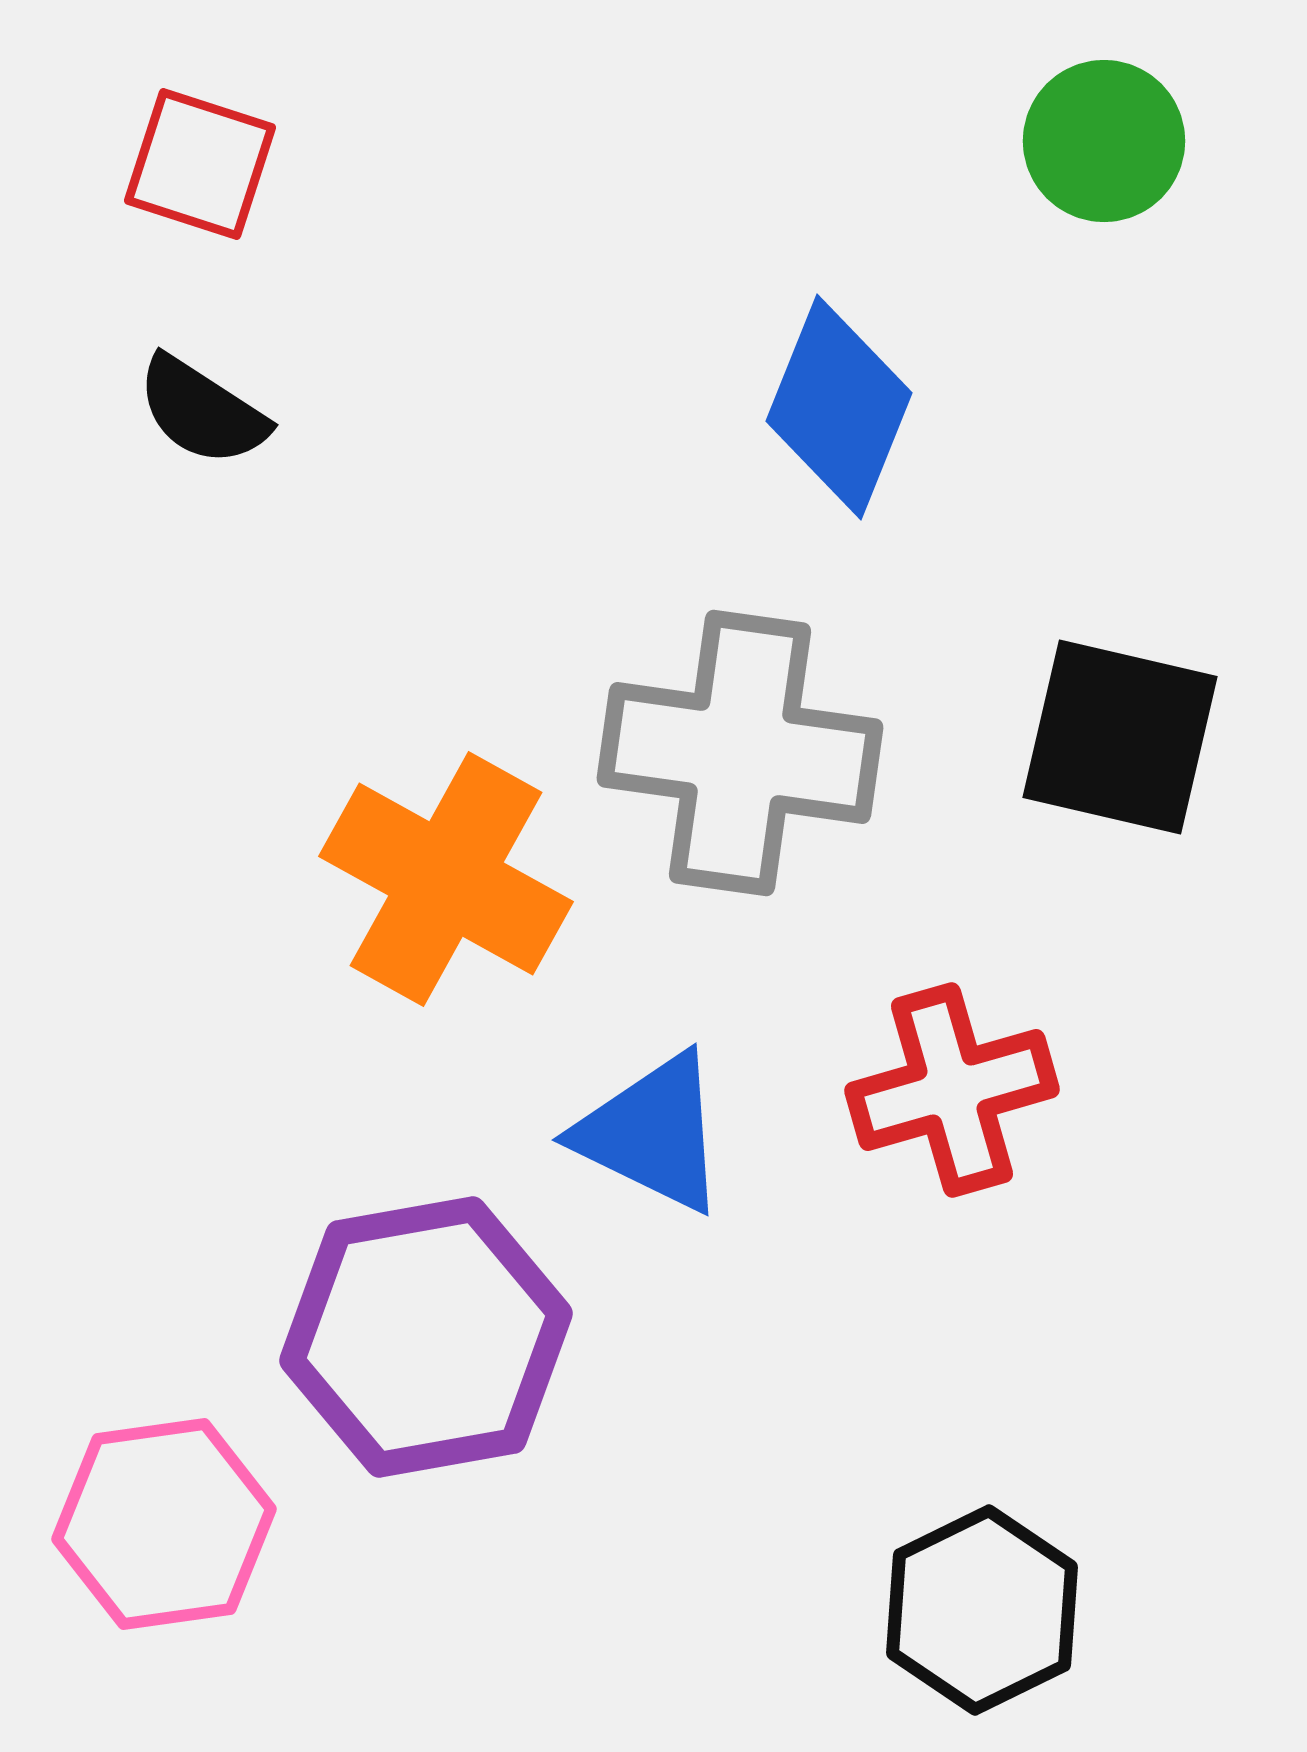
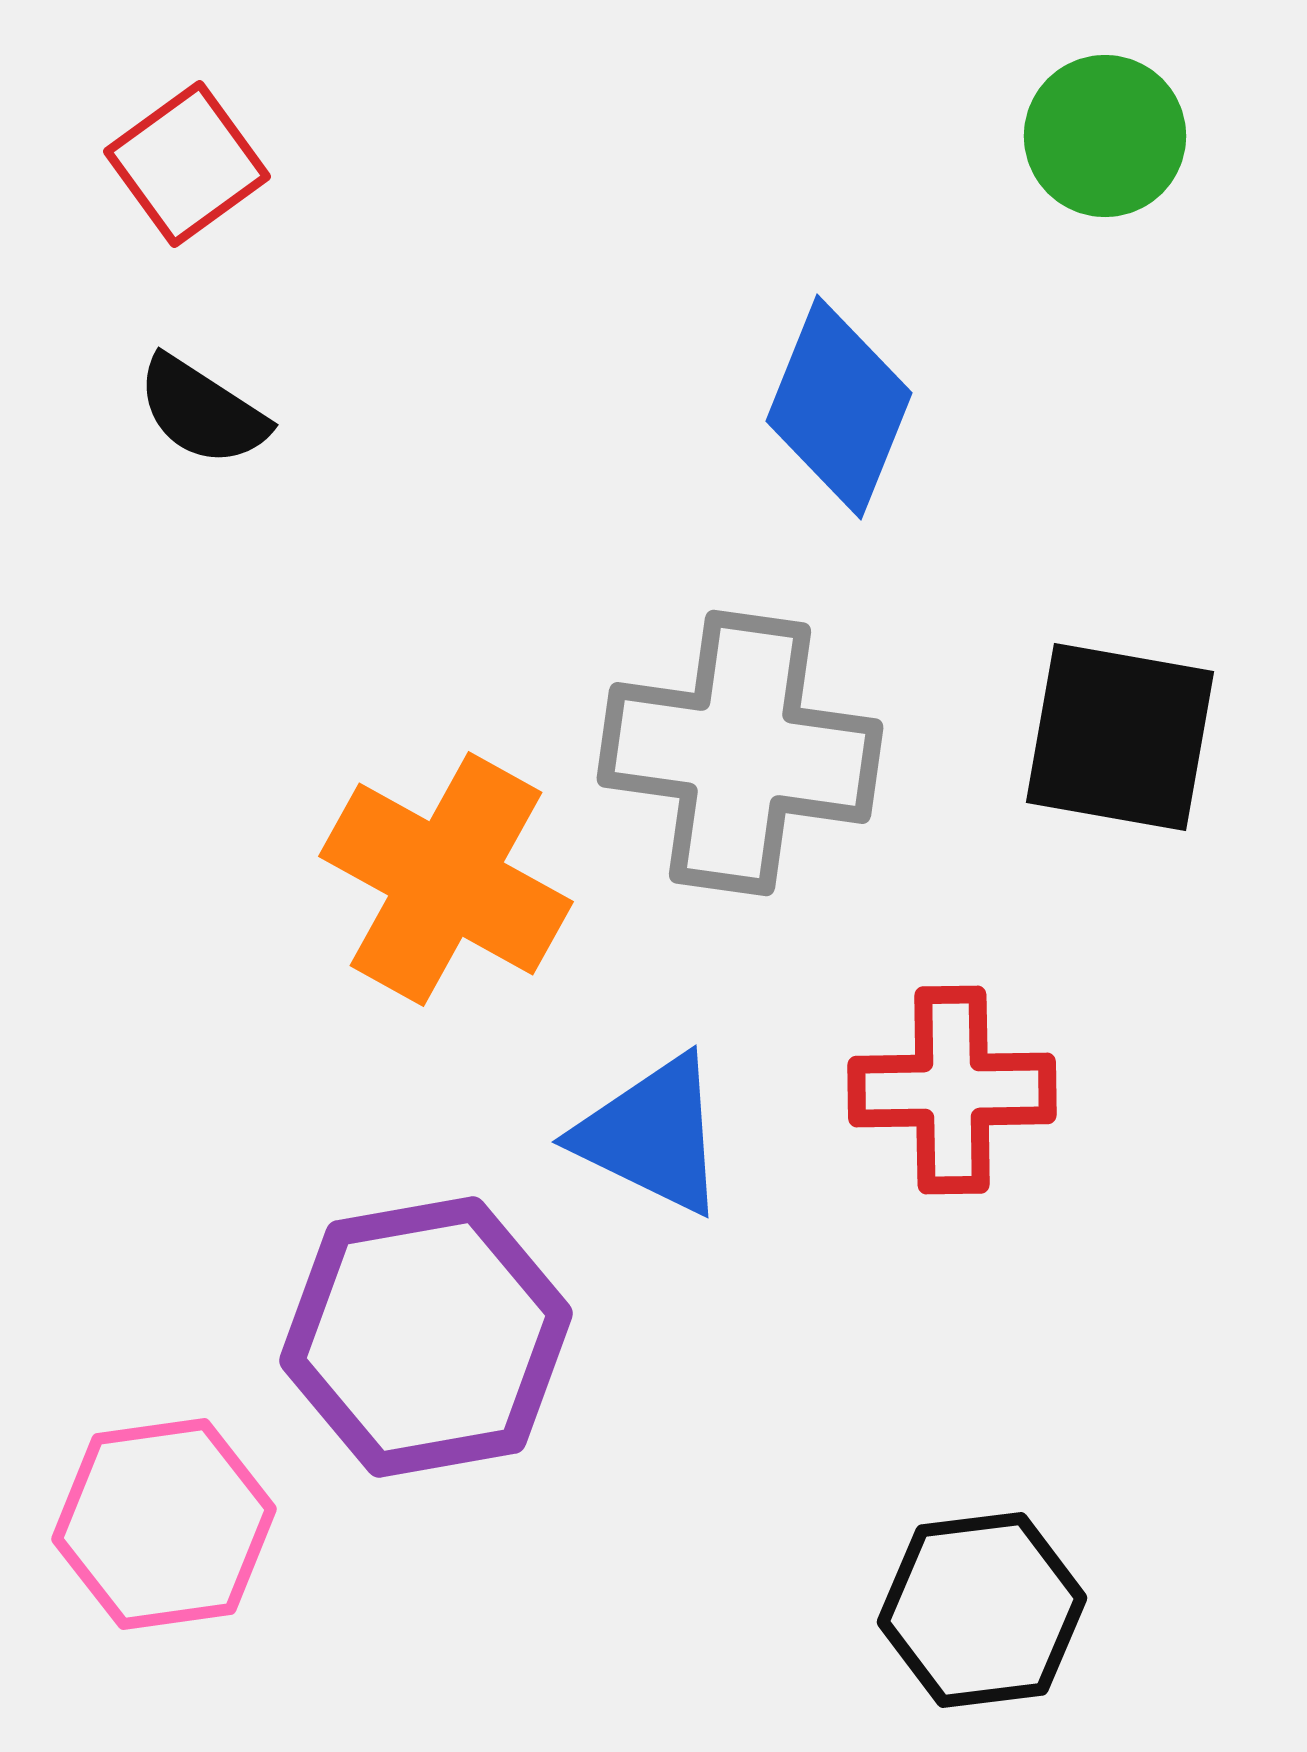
green circle: moved 1 px right, 5 px up
red square: moved 13 px left; rotated 36 degrees clockwise
black square: rotated 3 degrees counterclockwise
red cross: rotated 15 degrees clockwise
blue triangle: moved 2 px down
black hexagon: rotated 19 degrees clockwise
